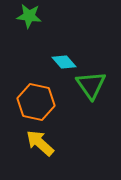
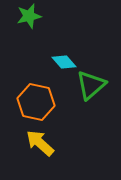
green star: rotated 20 degrees counterclockwise
green triangle: rotated 24 degrees clockwise
